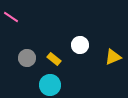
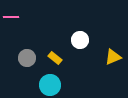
pink line: rotated 35 degrees counterclockwise
white circle: moved 5 px up
yellow rectangle: moved 1 px right, 1 px up
